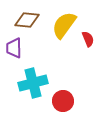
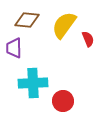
cyan cross: rotated 12 degrees clockwise
